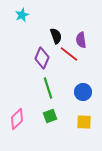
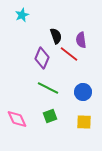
green line: rotated 45 degrees counterclockwise
pink diamond: rotated 70 degrees counterclockwise
